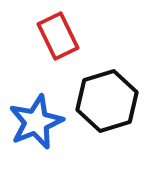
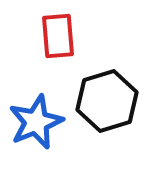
red rectangle: rotated 21 degrees clockwise
